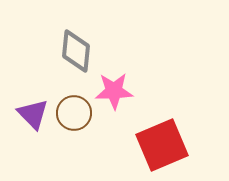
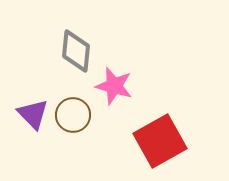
pink star: moved 5 px up; rotated 18 degrees clockwise
brown circle: moved 1 px left, 2 px down
red square: moved 2 px left, 4 px up; rotated 6 degrees counterclockwise
